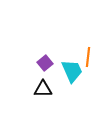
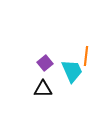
orange line: moved 2 px left, 1 px up
